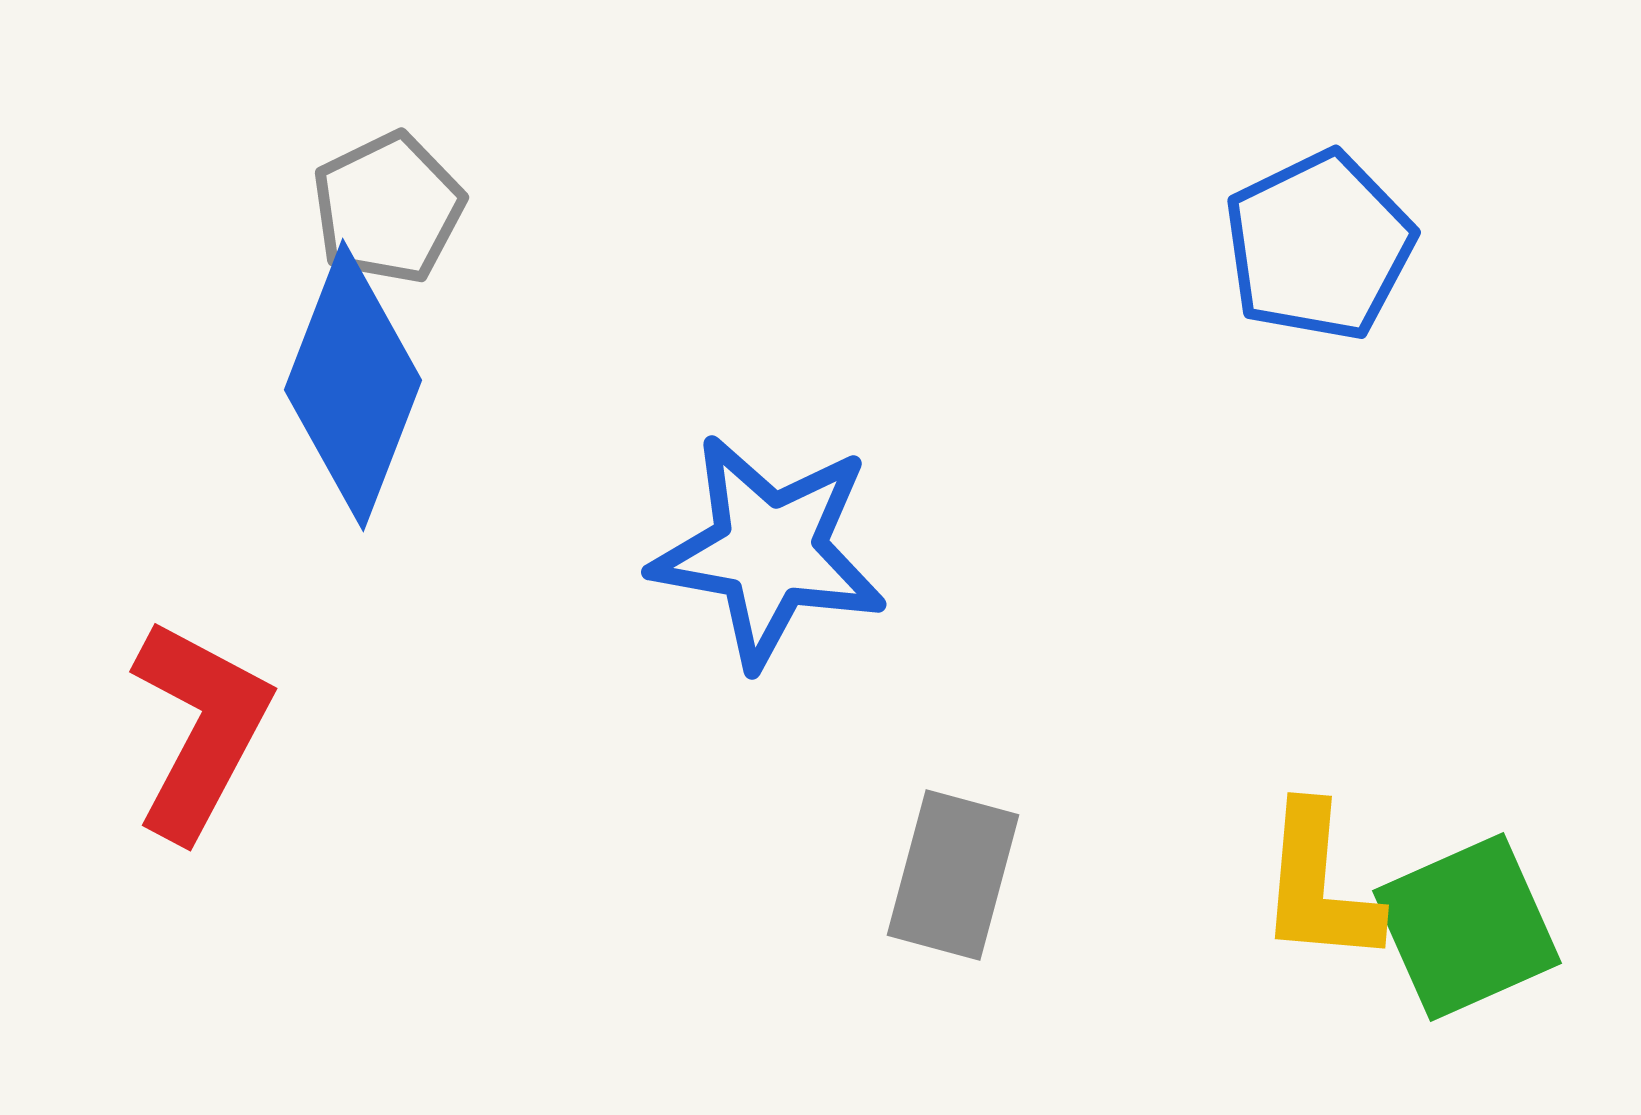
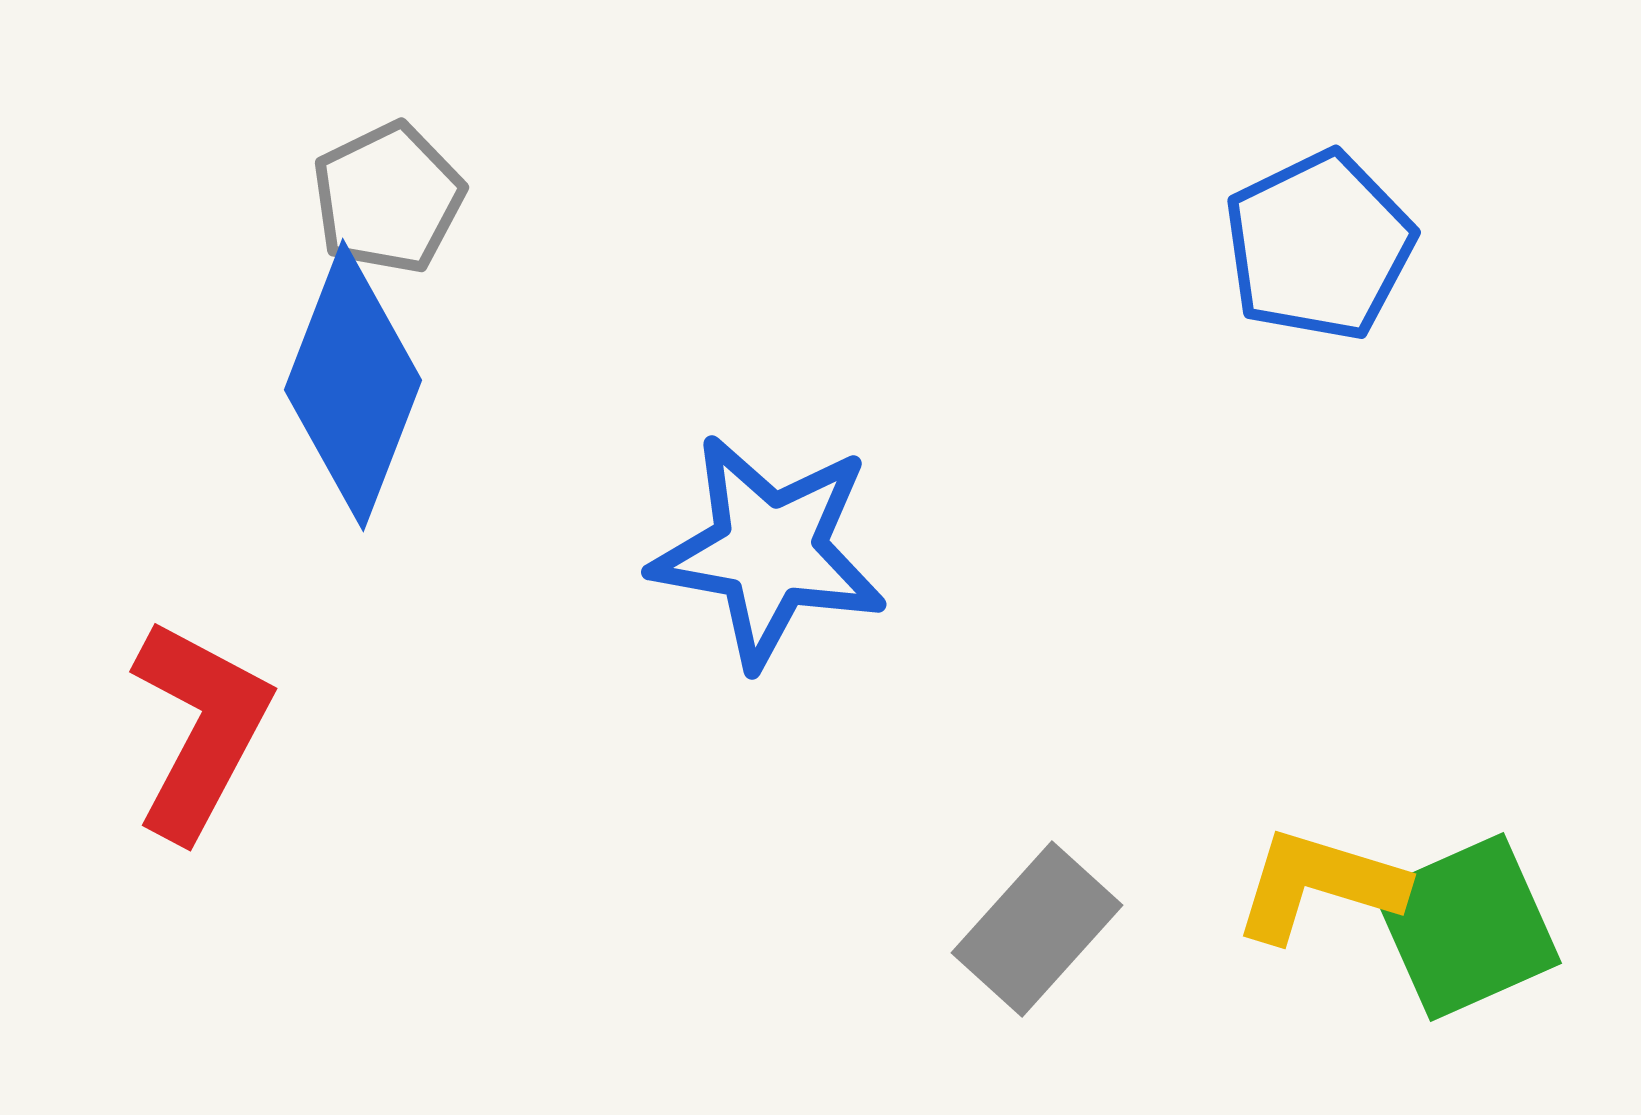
gray pentagon: moved 10 px up
gray rectangle: moved 84 px right, 54 px down; rotated 27 degrees clockwise
yellow L-shape: rotated 102 degrees clockwise
